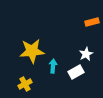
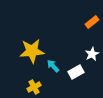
orange rectangle: rotated 24 degrees counterclockwise
white star: moved 6 px right
cyan arrow: rotated 48 degrees counterclockwise
yellow cross: moved 9 px right, 3 px down
